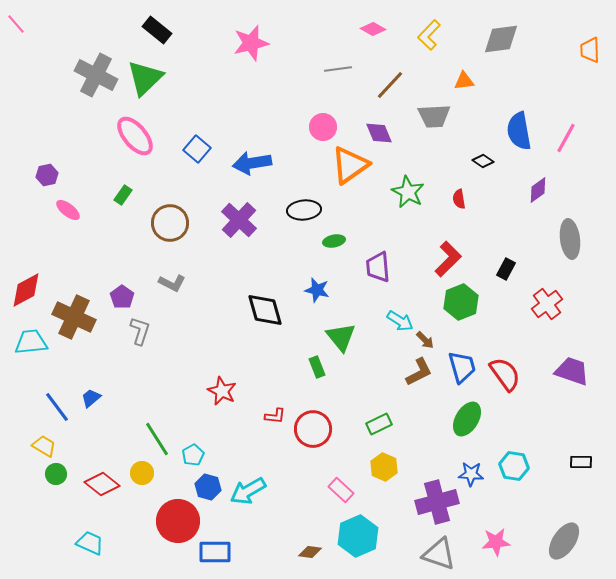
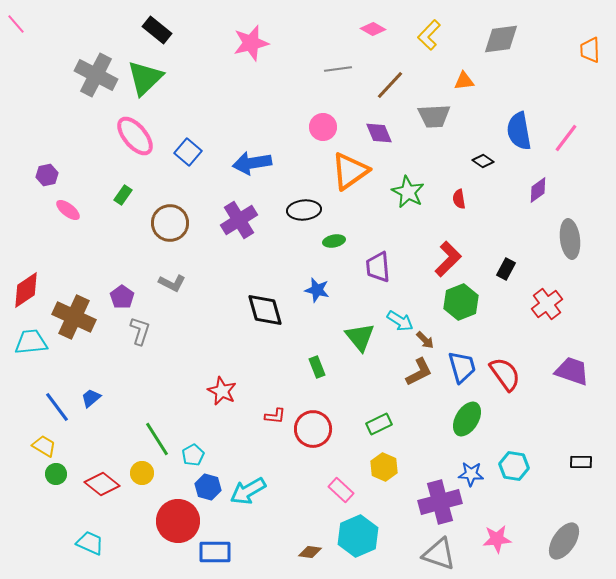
pink line at (566, 138): rotated 8 degrees clockwise
blue square at (197, 149): moved 9 px left, 3 px down
orange triangle at (350, 165): moved 6 px down
purple cross at (239, 220): rotated 15 degrees clockwise
red diamond at (26, 290): rotated 6 degrees counterclockwise
green triangle at (341, 337): moved 19 px right
purple cross at (437, 502): moved 3 px right
pink star at (496, 542): moved 1 px right, 3 px up
